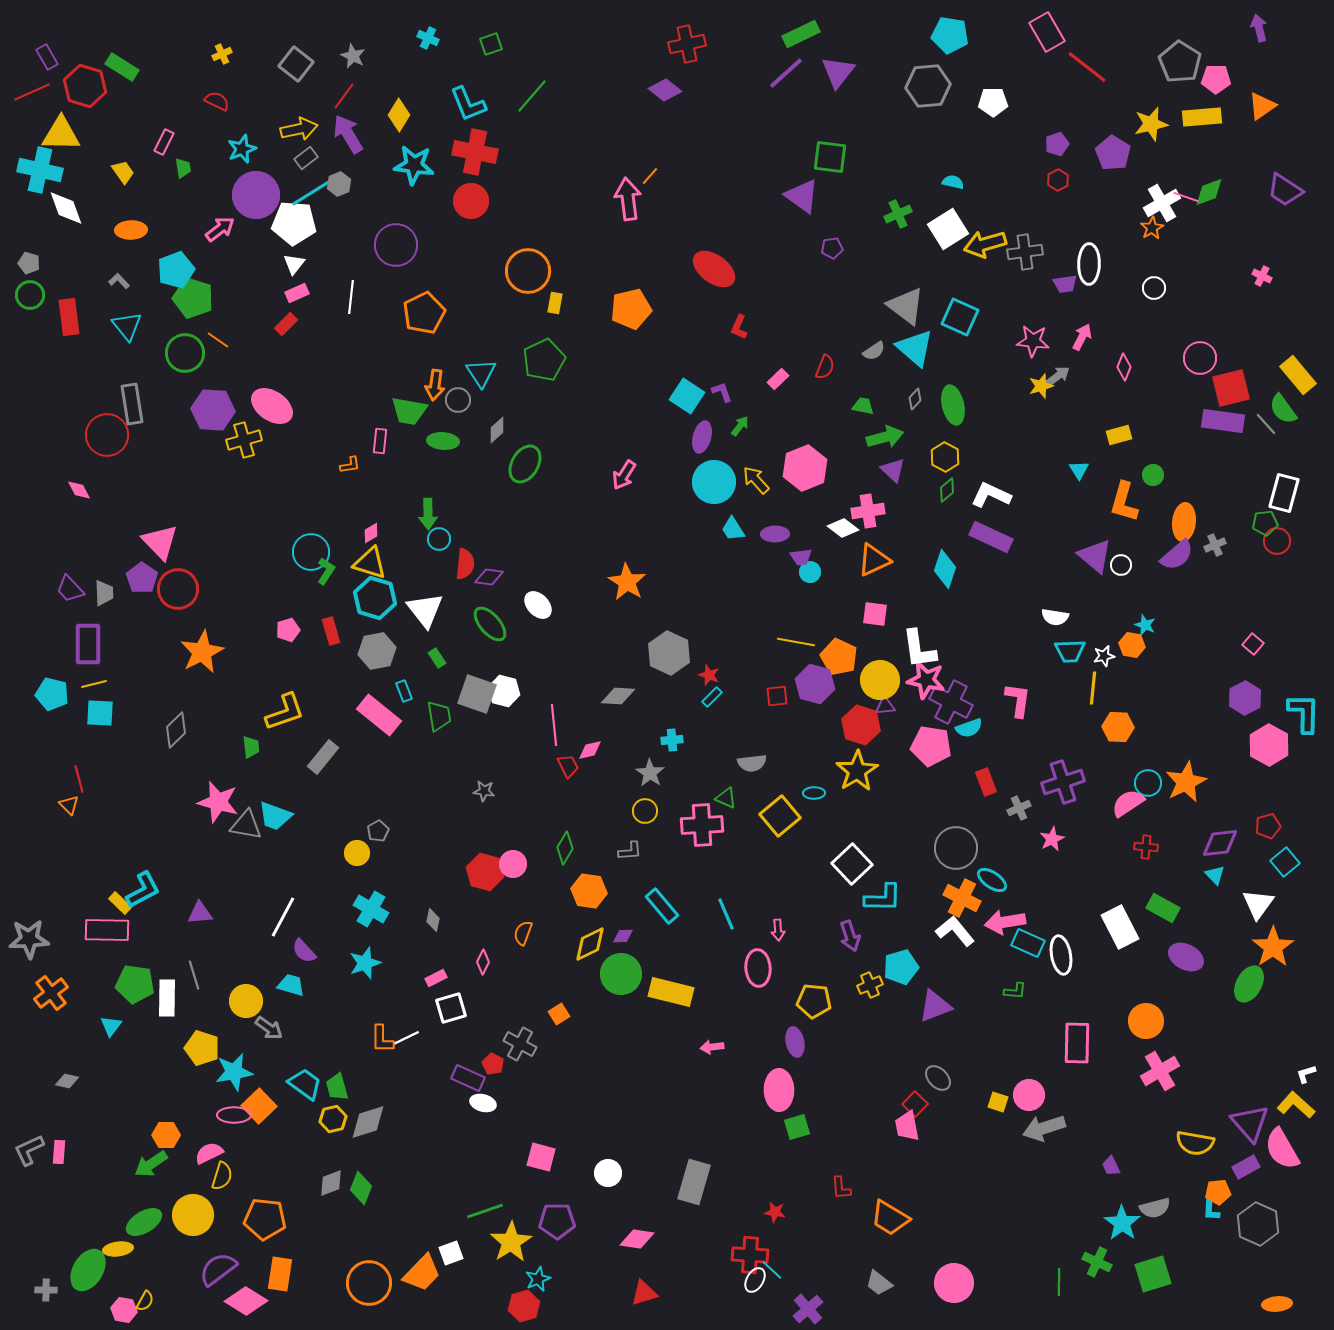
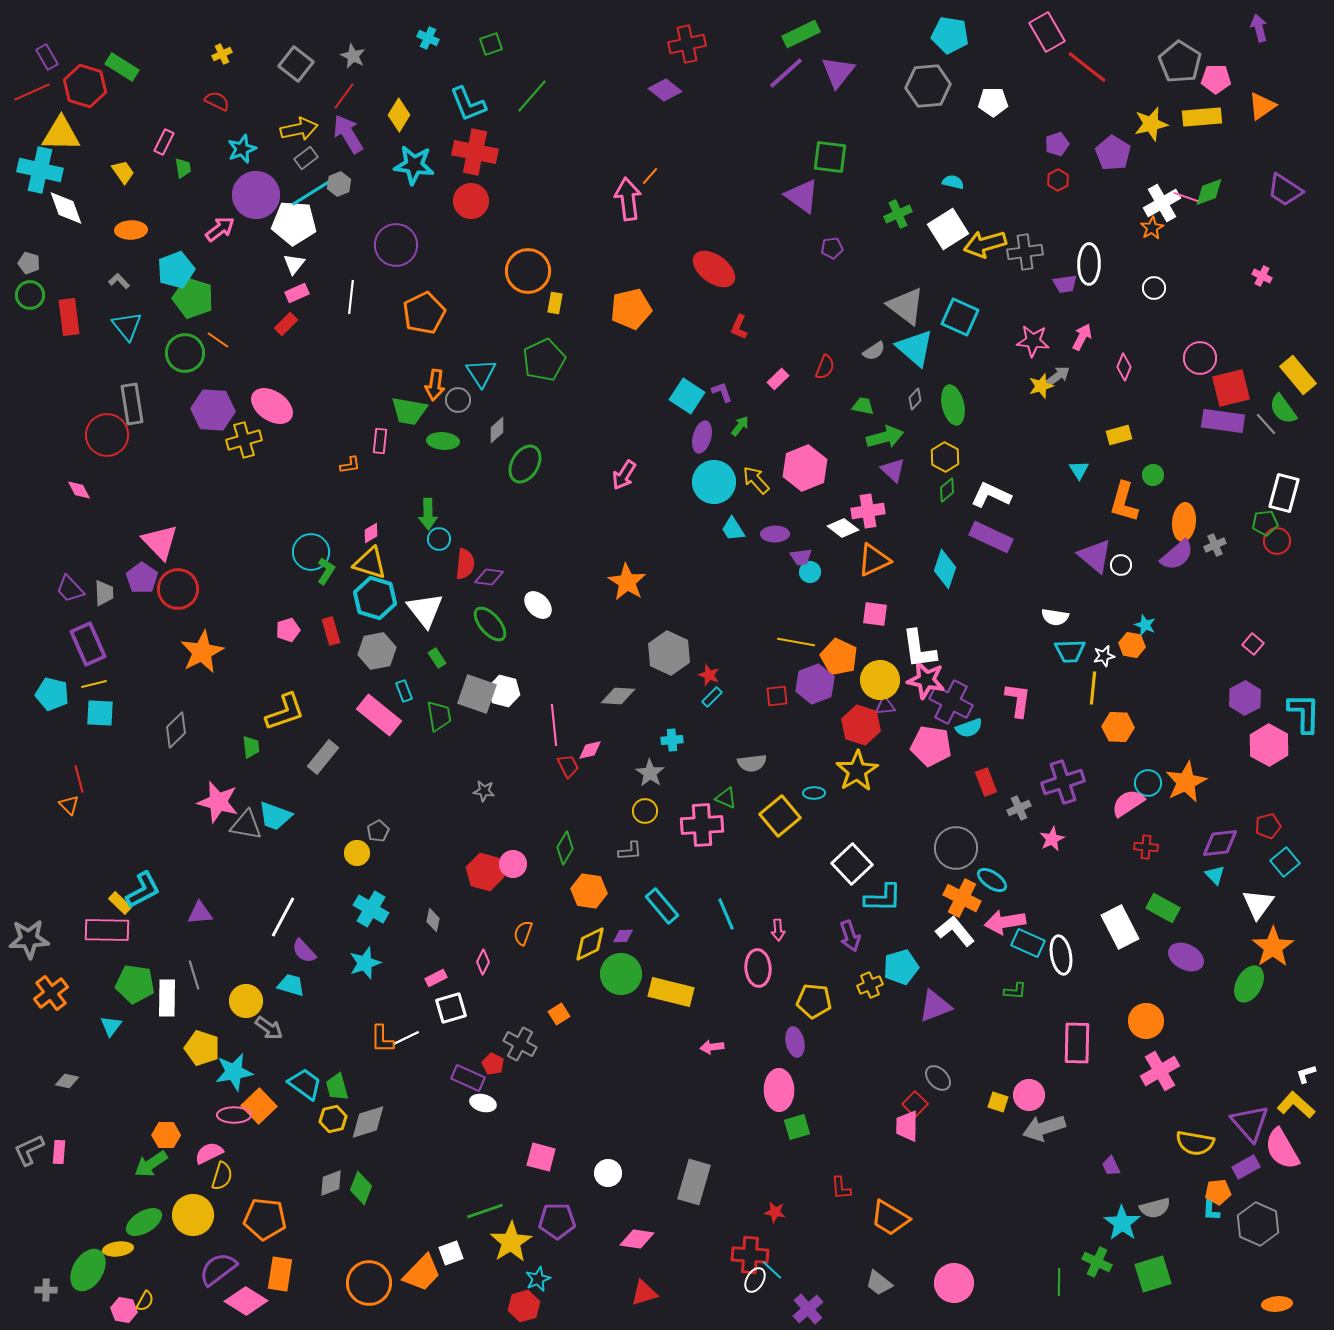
purple rectangle at (88, 644): rotated 24 degrees counterclockwise
purple hexagon at (815, 684): rotated 24 degrees clockwise
pink trapezoid at (907, 1126): rotated 12 degrees clockwise
